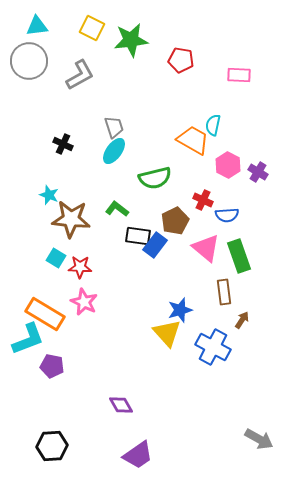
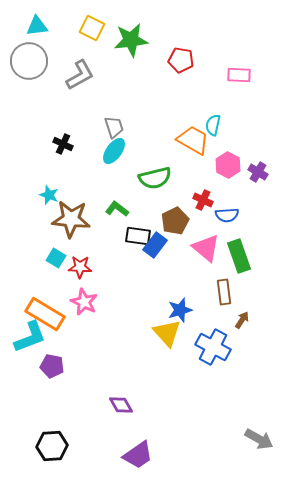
cyan L-shape: moved 2 px right, 2 px up
